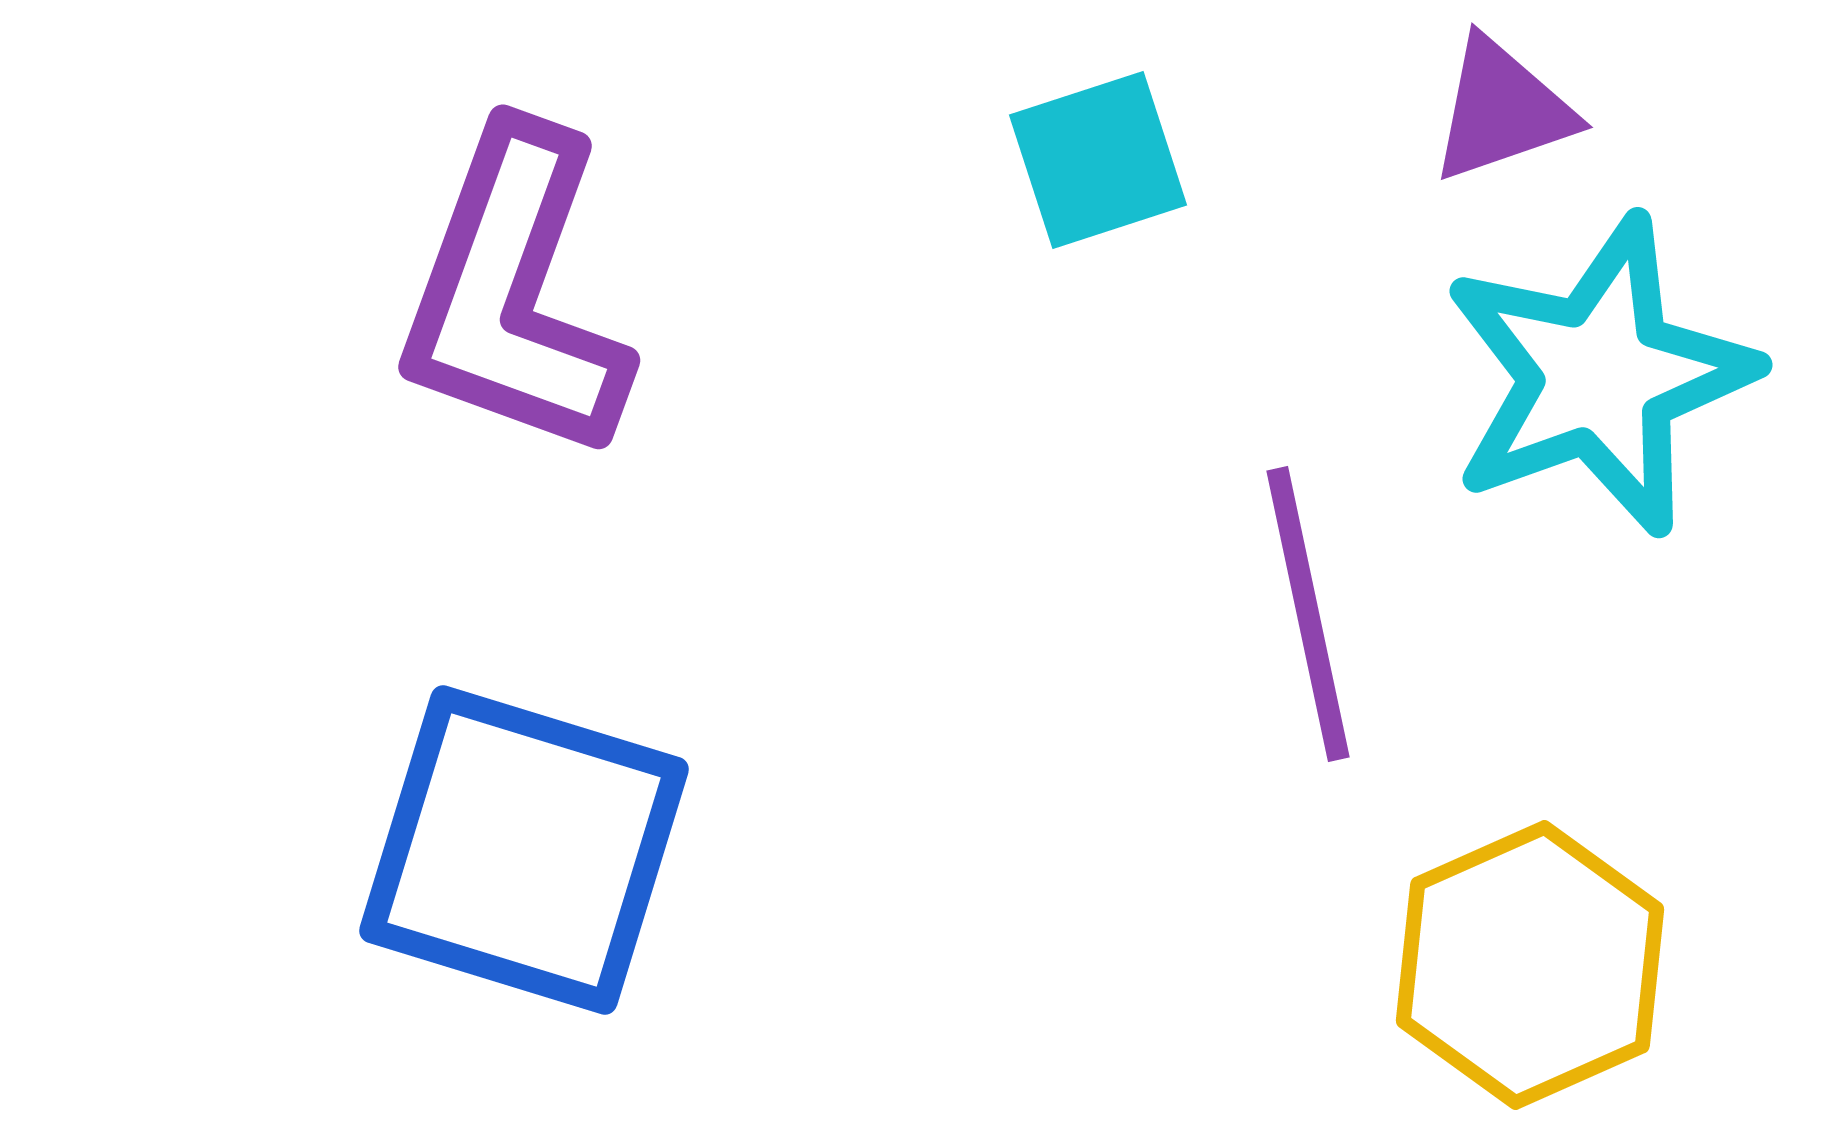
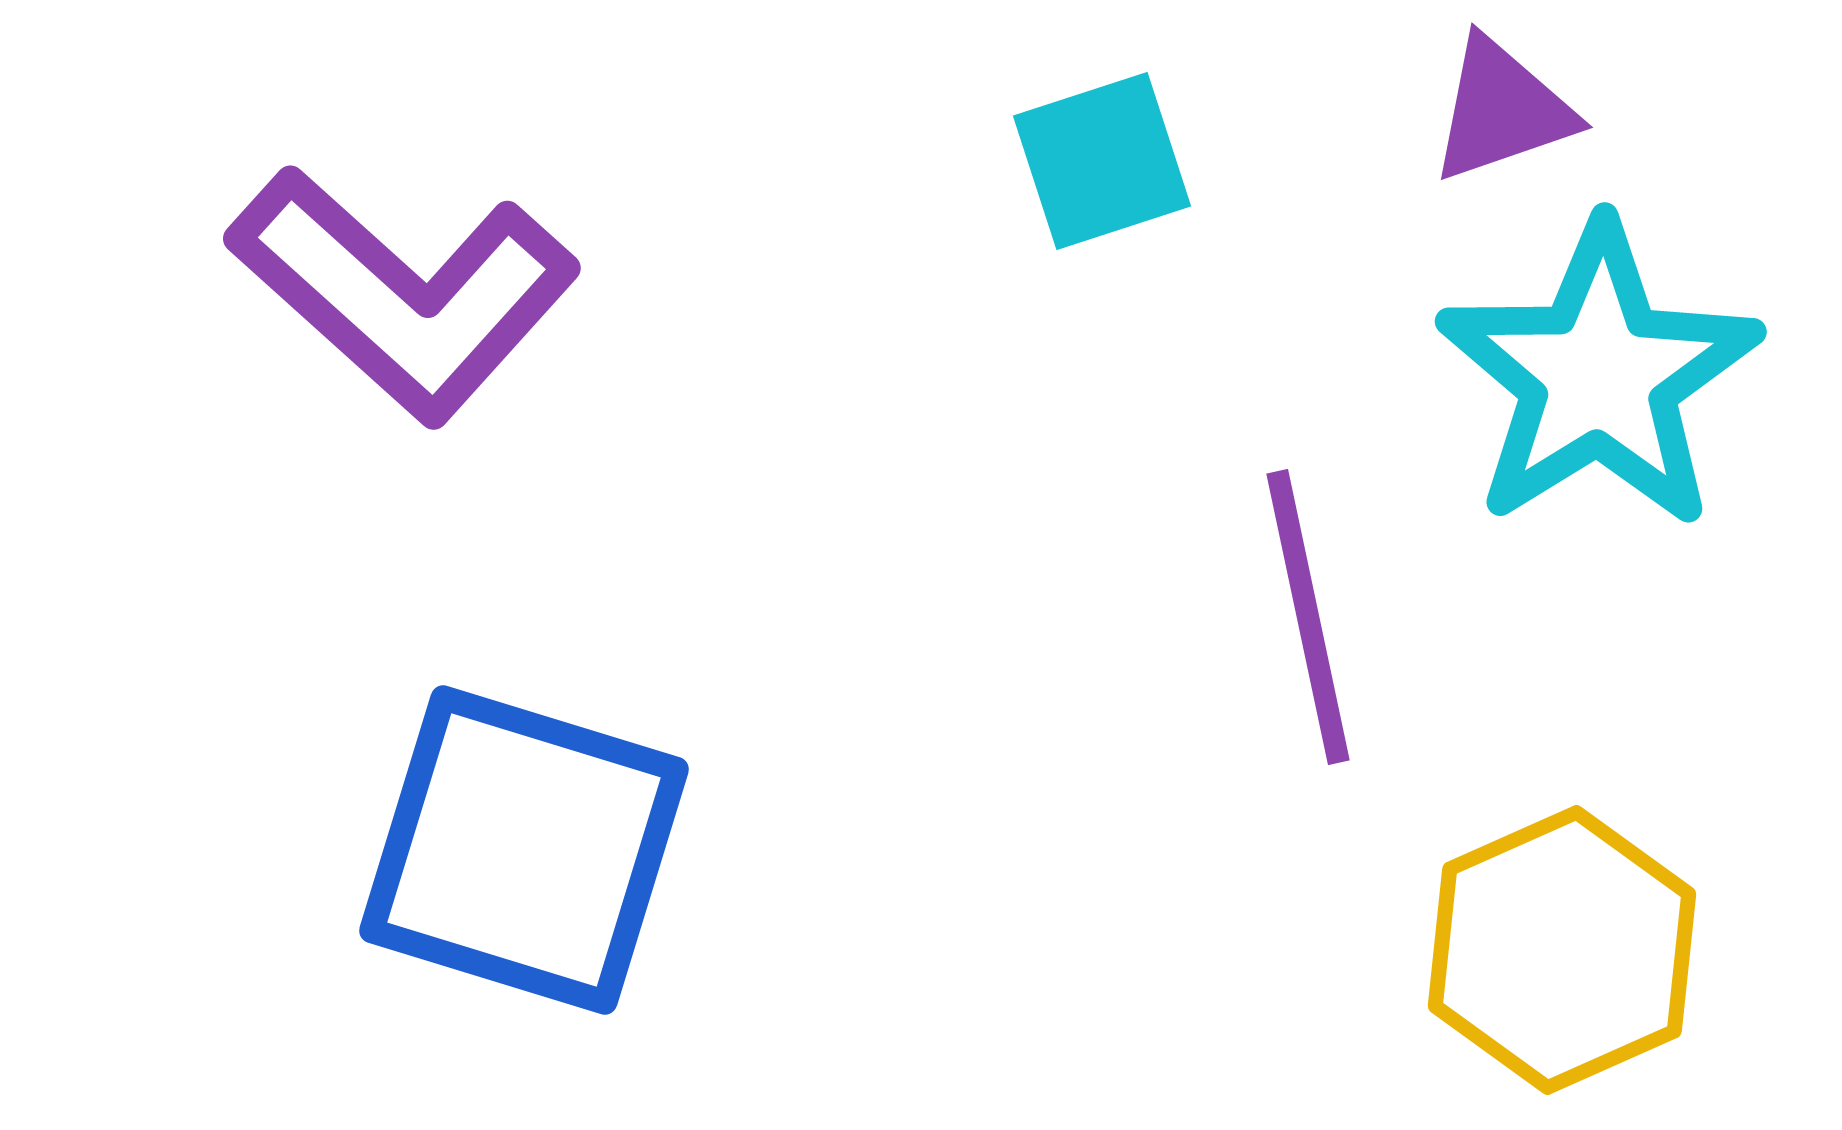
cyan square: moved 4 px right, 1 px down
purple L-shape: moved 110 px left; rotated 68 degrees counterclockwise
cyan star: rotated 12 degrees counterclockwise
purple line: moved 3 px down
yellow hexagon: moved 32 px right, 15 px up
